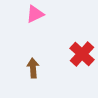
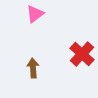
pink triangle: rotated 12 degrees counterclockwise
